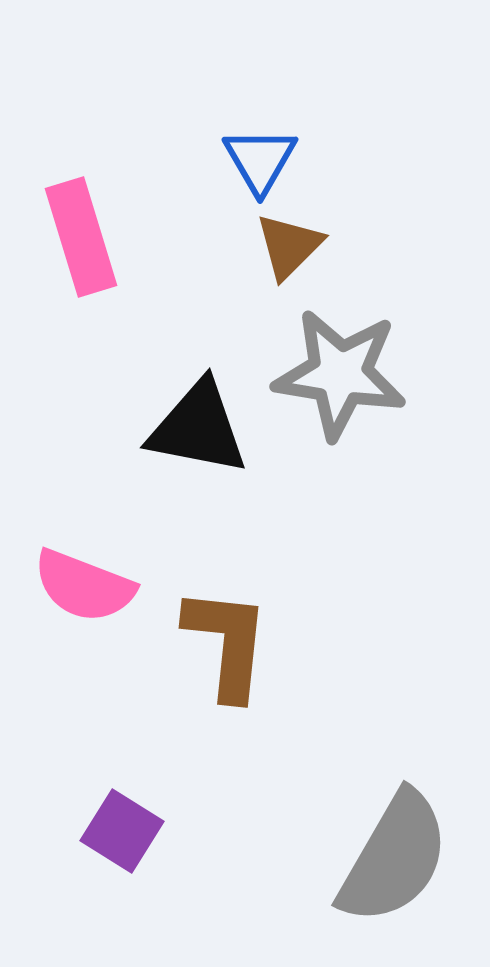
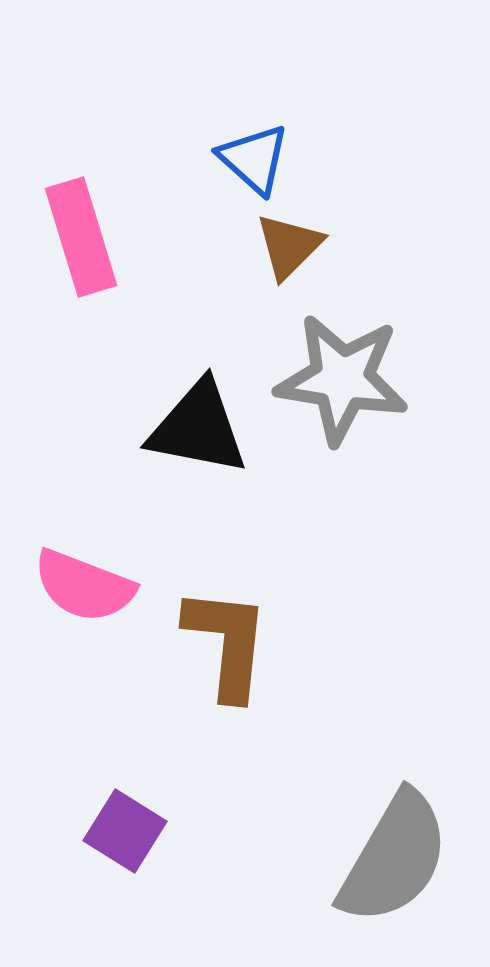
blue triangle: moved 6 px left, 1 px up; rotated 18 degrees counterclockwise
gray star: moved 2 px right, 5 px down
purple square: moved 3 px right
